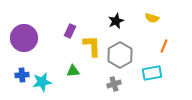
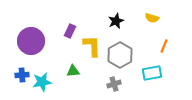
purple circle: moved 7 px right, 3 px down
